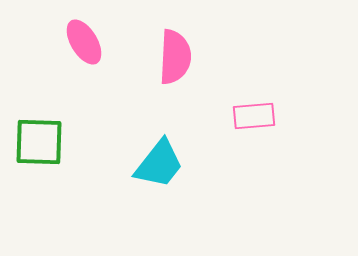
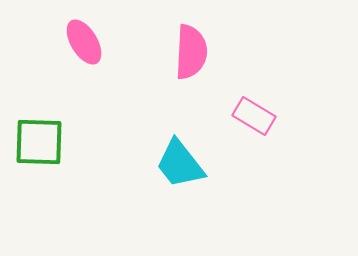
pink semicircle: moved 16 px right, 5 px up
pink rectangle: rotated 36 degrees clockwise
cyan trapezoid: moved 21 px right; rotated 104 degrees clockwise
